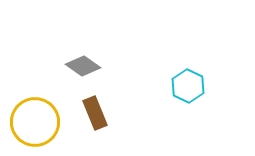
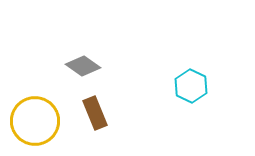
cyan hexagon: moved 3 px right
yellow circle: moved 1 px up
